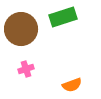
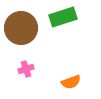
brown circle: moved 1 px up
orange semicircle: moved 1 px left, 3 px up
